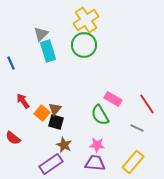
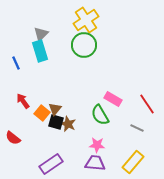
cyan rectangle: moved 8 px left
blue line: moved 5 px right
brown star: moved 4 px right, 21 px up
